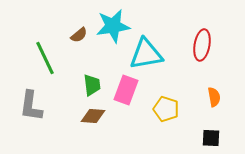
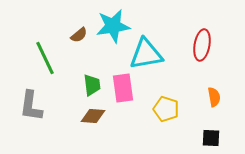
pink rectangle: moved 3 px left, 2 px up; rotated 28 degrees counterclockwise
